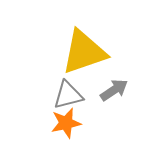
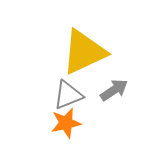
yellow triangle: rotated 6 degrees counterclockwise
gray triangle: rotated 8 degrees counterclockwise
